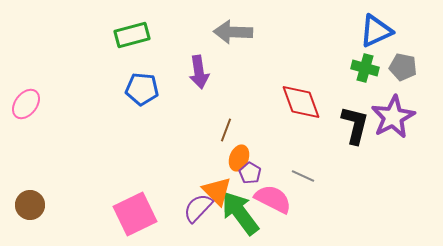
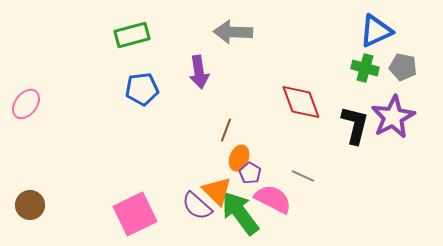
blue pentagon: rotated 12 degrees counterclockwise
purple semicircle: moved 1 px left, 2 px up; rotated 92 degrees counterclockwise
